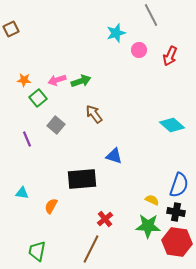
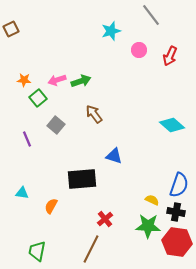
gray line: rotated 10 degrees counterclockwise
cyan star: moved 5 px left, 2 px up
